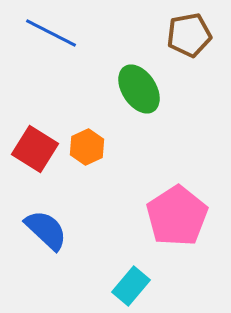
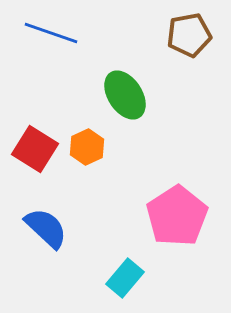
blue line: rotated 8 degrees counterclockwise
green ellipse: moved 14 px left, 6 px down
blue semicircle: moved 2 px up
cyan rectangle: moved 6 px left, 8 px up
